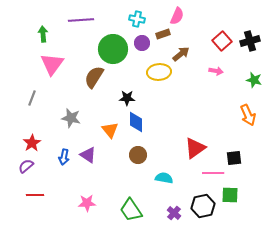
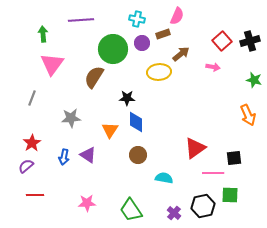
pink arrow: moved 3 px left, 4 px up
gray star: rotated 18 degrees counterclockwise
orange triangle: rotated 12 degrees clockwise
